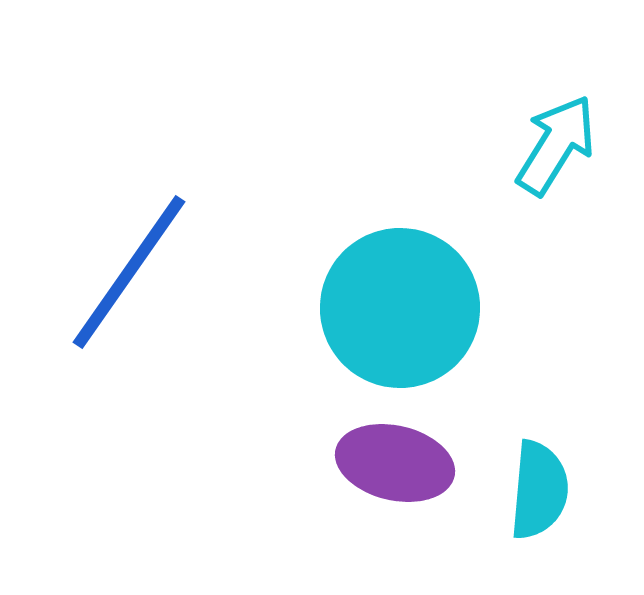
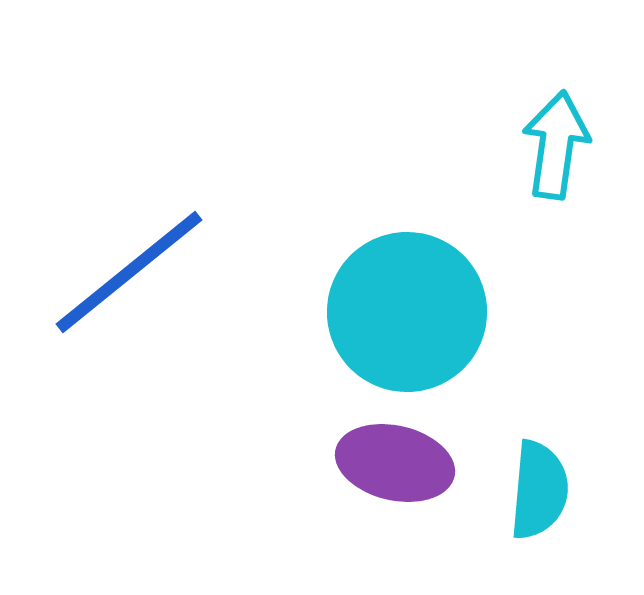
cyan arrow: rotated 24 degrees counterclockwise
blue line: rotated 16 degrees clockwise
cyan circle: moved 7 px right, 4 px down
